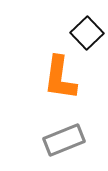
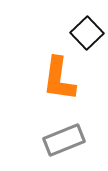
orange L-shape: moved 1 px left, 1 px down
